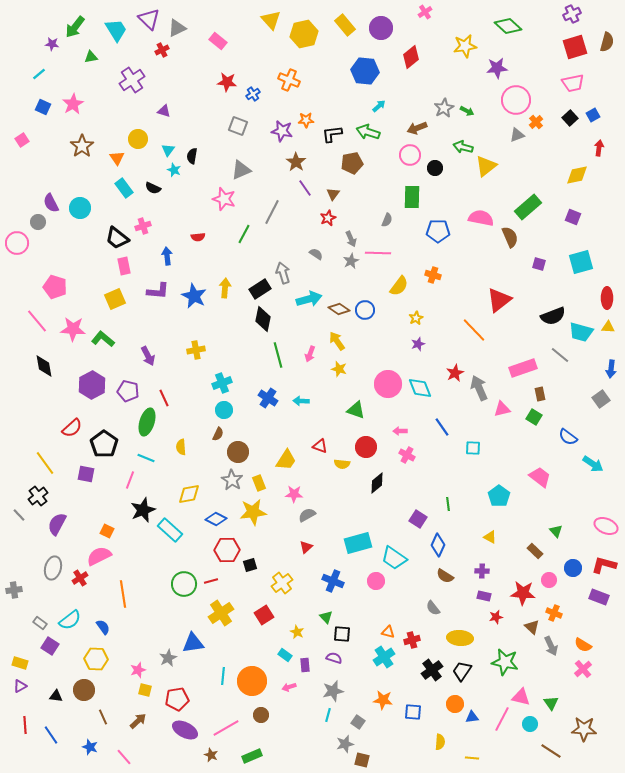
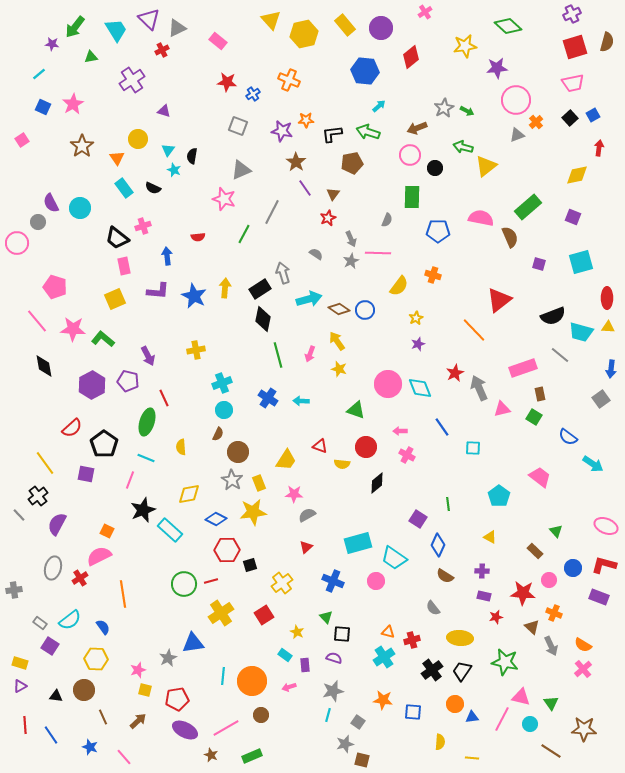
purple pentagon at (128, 391): moved 10 px up
